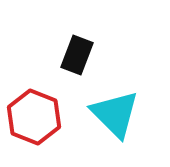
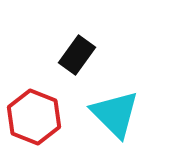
black rectangle: rotated 15 degrees clockwise
